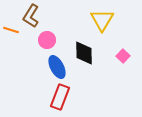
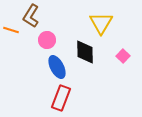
yellow triangle: moved 1 px left, 3 px down
black diamond: moved 1 px right, 1 px up
red rectangle: moved 1 px right, 1 px down
